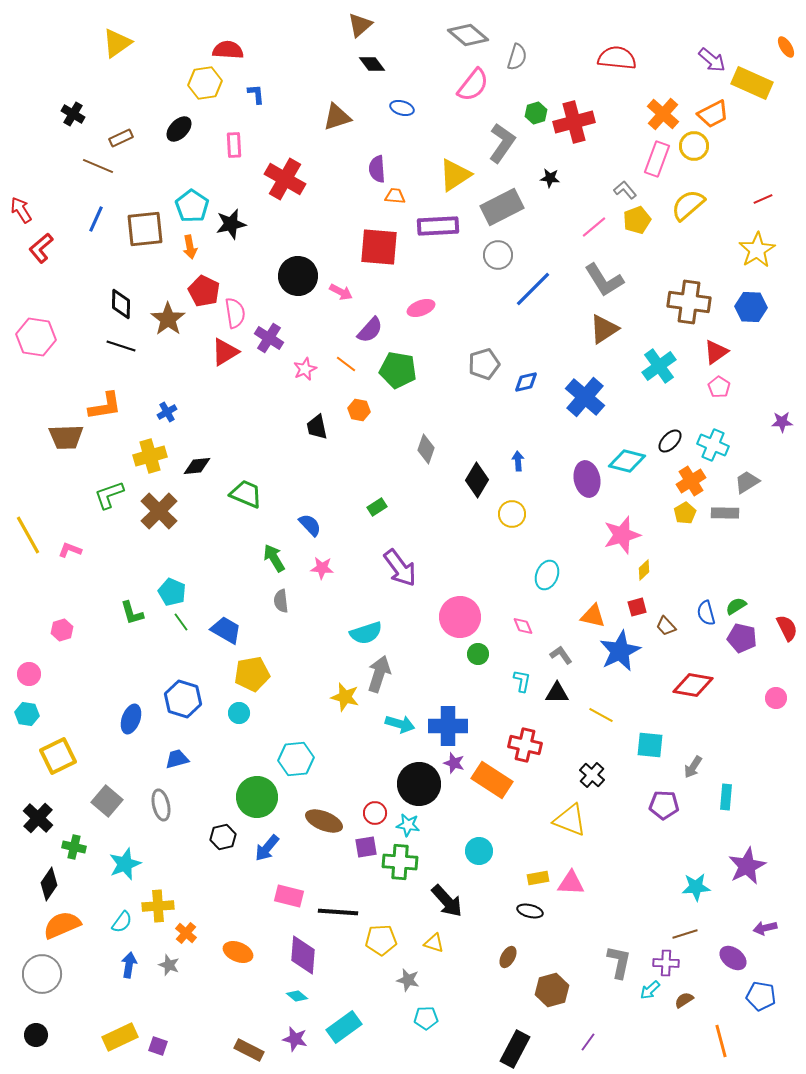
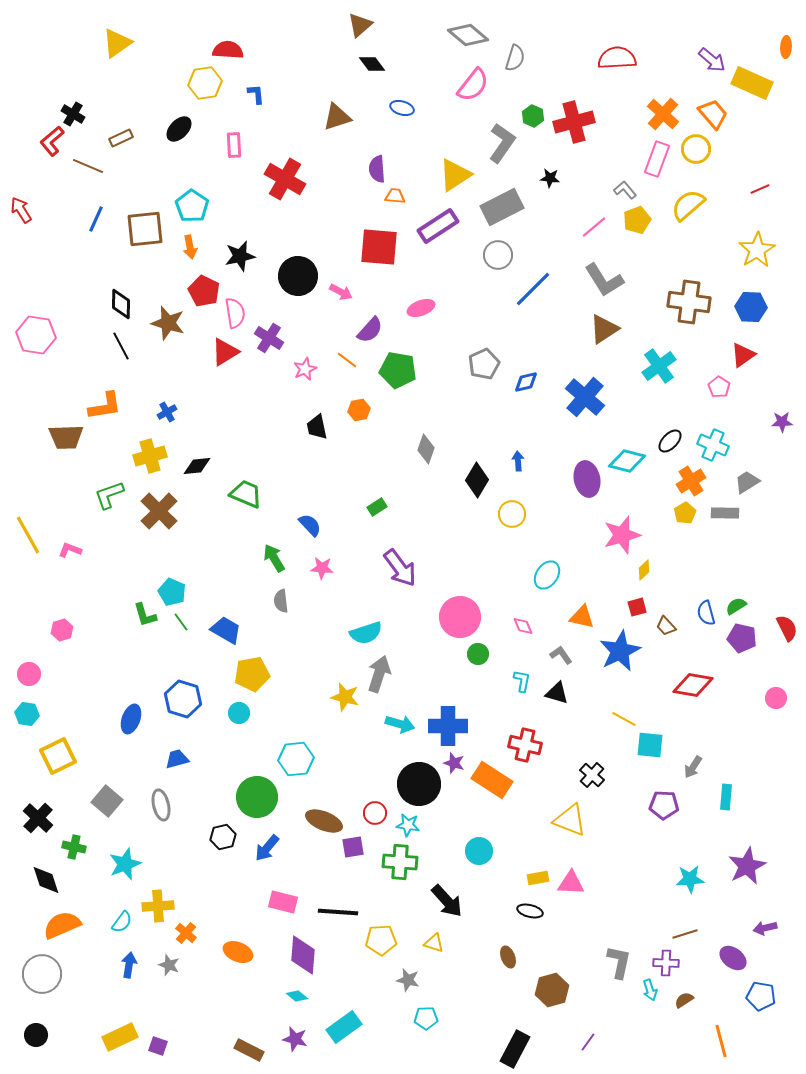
orange ellipse at (786, 47): rotated 35 degrees clockwise
gray semicircle at (517, 57): moved 2 px left, 1 px down
red semicircle at (617, 58): rotated 9 degrees counterclockwise
green hexagon at (536, 113): moved 3 px left, 3 px down; rotated 20 degrees counterclockwise
orange trapezoid at (713, 114): rotated 104 degrees counterclockwise
yellow circle at (694, 146): moved 2 px right, 3 px down
brown line at (98, 166): moved 10 px left
red line at (763, 199): moved 3 px left, 10 px up
black star at (231, 224): moved 9 px right, 32 px down
purple rectangle at (438, 226): rotated 30 degrees counterclockwise
red L-shape at (41, 248): moved 11 px right, 107 px up
brown star at (168, 319): moved 4 px down; rotated 20 degrees counterclockwise
pink hexagon at (36, 337): moved 2 px up
black line at (121, 346): rotated 44 degrees clockwise
red triangle at (716, 352): moved 27 px right, 3 px down
orange line at (346, 364): moved 1 px right, 4 px up
gray pentagon at (484, 364): rotated 8 degrees counterclockwise
orange hexagon at (359, 410): rotated 20 degrees counterclockwise
cyan ellipse at (547, 575): rotated 12 degrees clockwise
green L-shape at (132, 613): moved 13 px right, 2 px down
orange triangle at (593, 616): moved 11 px left, 1 px down
black triangle at (557, 693): rotated 15 degrees clockwise
yellow line at (601, 715): moved 23 px right, 4 px down
purple square at (366, 847): moved 13 px left
black diamond at (49, 884): moved 3 px left, 4 px up; rotated 52 degrees counterclockwise
cyan star at (696, 887): moved 6 px left, 8 px up
pink rectangle at (289, 896): moved 6 px left, 6 px down
brown ellipse at (508, 957): rotated 50 degrees counterclockwise
cyan arrow at (650, 990): rotated 65 degrees counterclockwise
